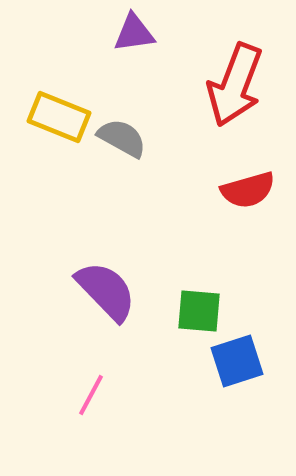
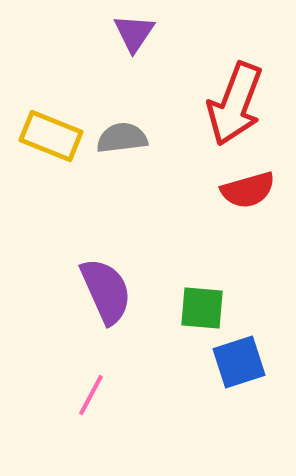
purple triangle: rotated 48 degrees counterclockwise
red arrow: moved 19 px down
yellow rectangle: moved 8 px left, 19 px down
gray semicircle: rotated 36 degrees counterclockwise
purple semicircle: rotated 20 degrees clockwise
green square: moved 3 px right, 3 px up
blue square: moved 2 px right, 1 px down
